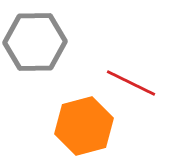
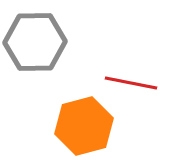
red line: rotated 15 degrees counterclockwise
